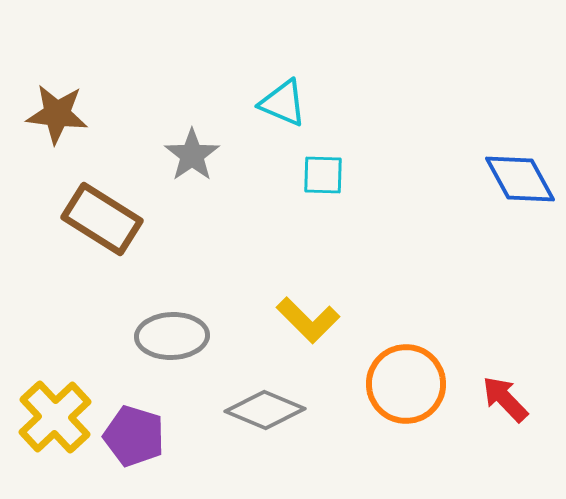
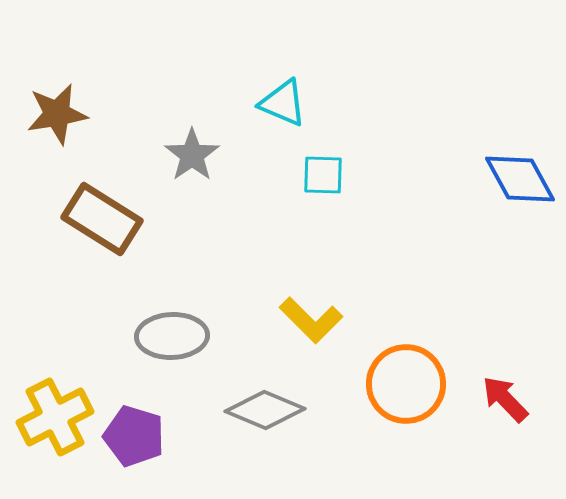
brown star: rotated 16 degrees counterclockwise
yellow L-shape: moved 3 px right
yellow cross: rotated 16 degrees clockwise
